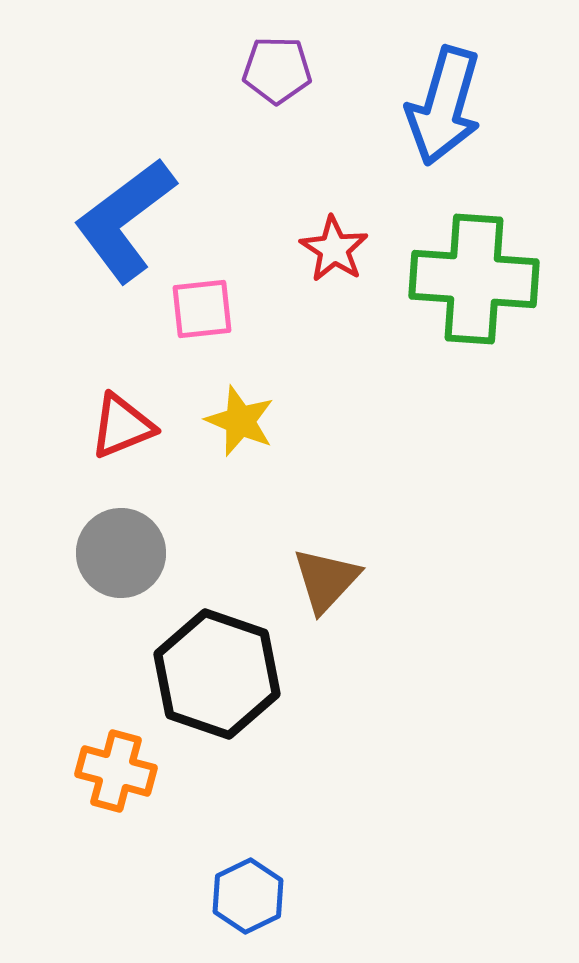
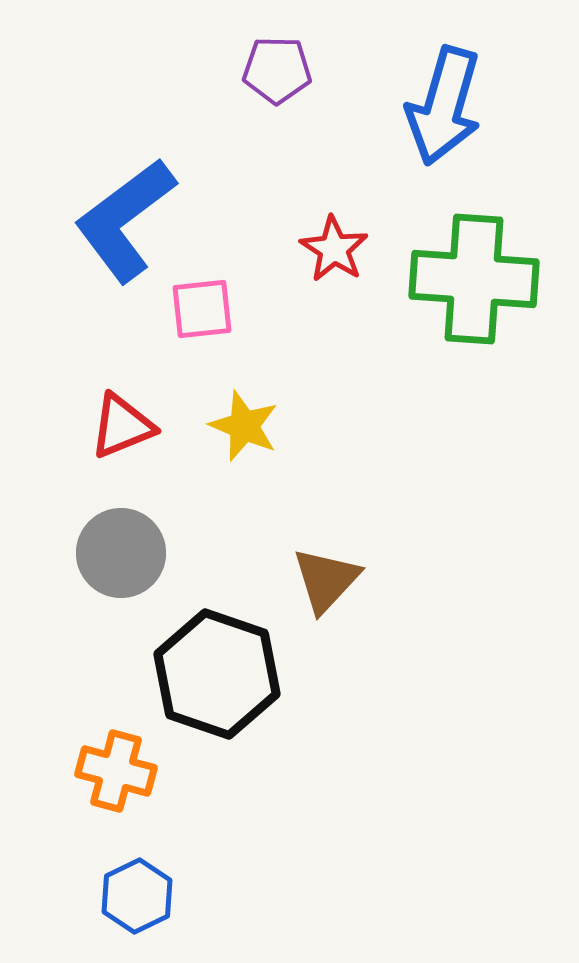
yellow star: moved 4 px right, 5 px down
blue hexagon: moved 111 px left
